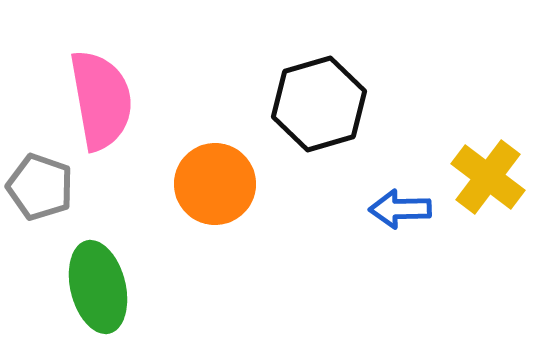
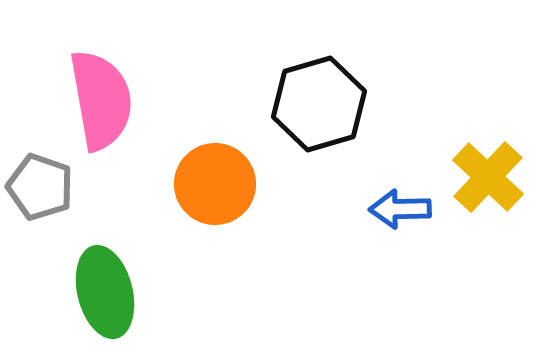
yellow cross: rotated 6 degrees clockwise
green ellipse: moved 7 px right, 5 px down
